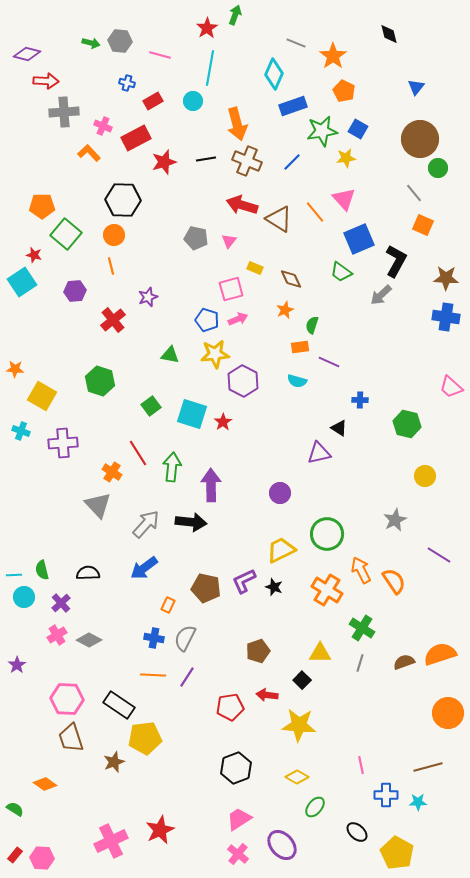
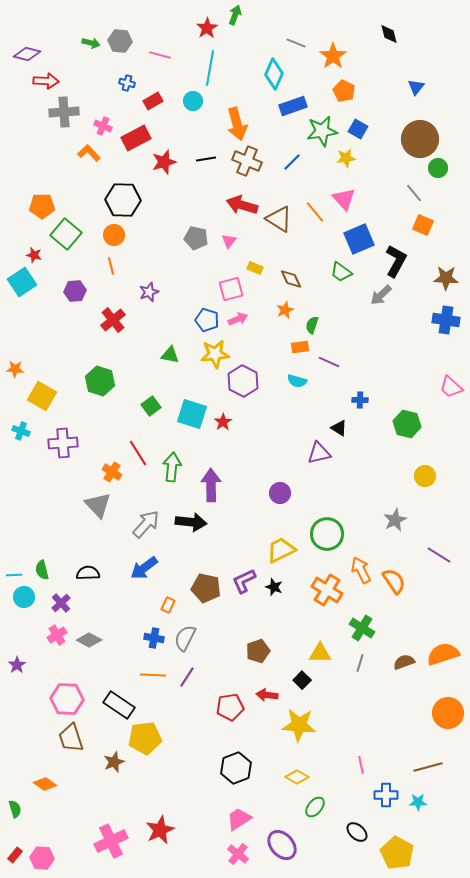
purple star at (148, 297): moved 1 px right, 5 px up
blue cross at (446, 317): moved 3 px down
orange semicircle at (440, 654): moved 3 px right
green semicircle at (15, 809): rotated 42 degrees clockwise
